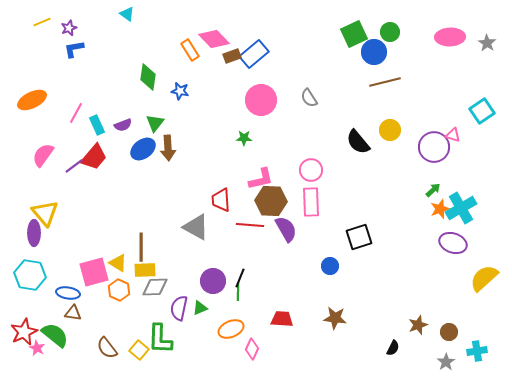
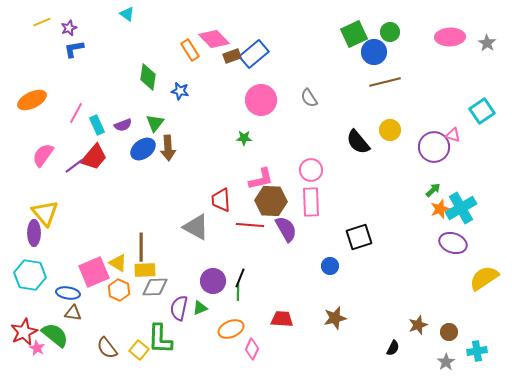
pink square at (94, 272): rotated 8 degrees counterclockwise
yellow semicircle at (484, 278): rotated 8 degrees clockwise
brown star at (335, 318): rotated 20 degrees counterclockwise
